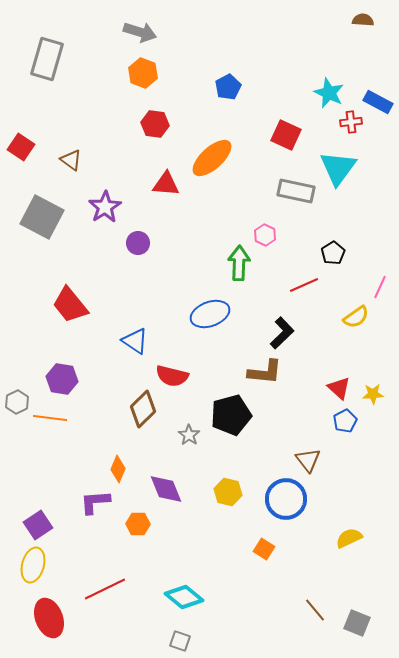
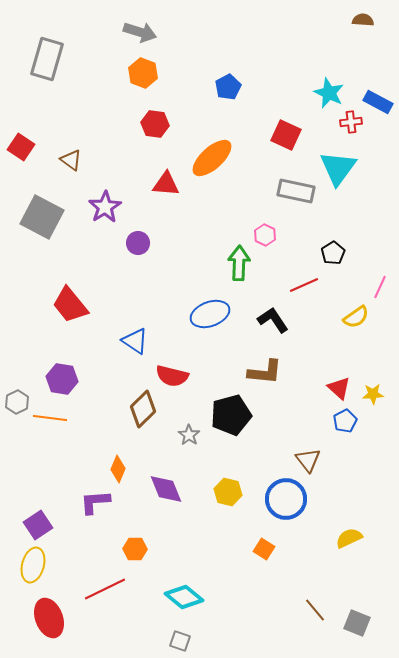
black L-shape at (282, 333): moved 9 px left, 13 px up; rotated 80 degrees counterclockwise
orange hexagon at (138, 524): moved 3 px left, 25 px down
